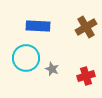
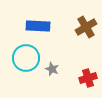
red cross: moved 2 px right, 2 px down
